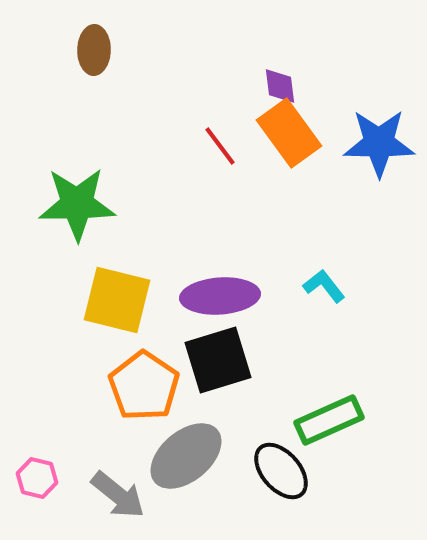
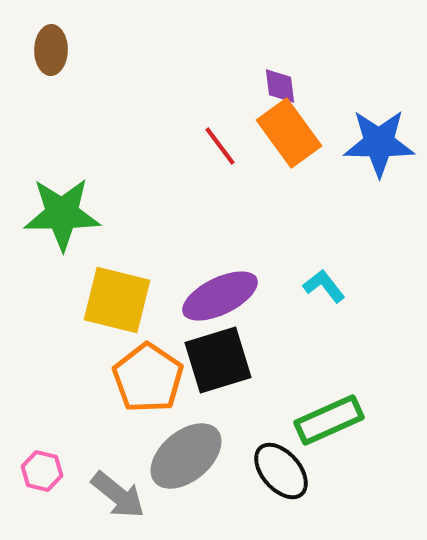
brown ellipse: moved 43 px left
green star: moved 15 px left, 10 px down
purple ellipse: rotated 22 degrees counterclockwise
orange pentagon: moved 4 px right, 8 px up
pink hexagon: moved 5 px right, 7 px up
